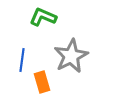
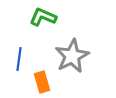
gray star: moved 1 px right
blue line: moved 3 px left, 1 px up
